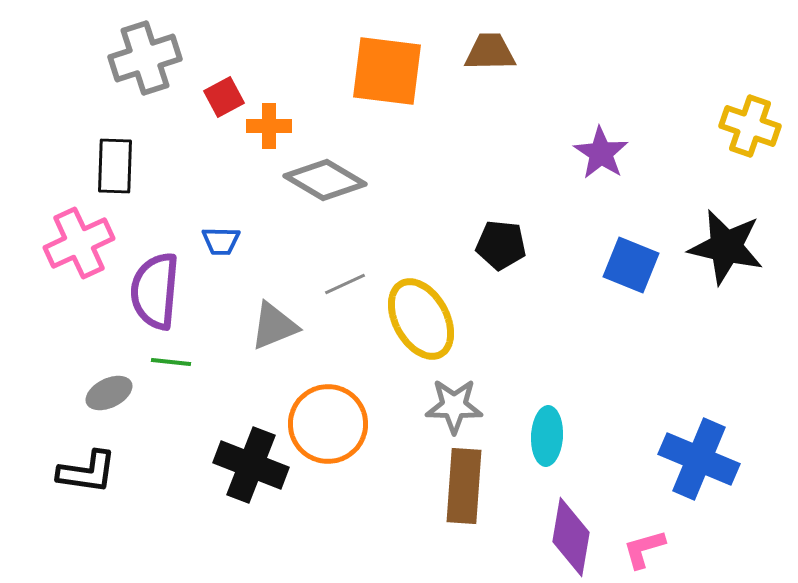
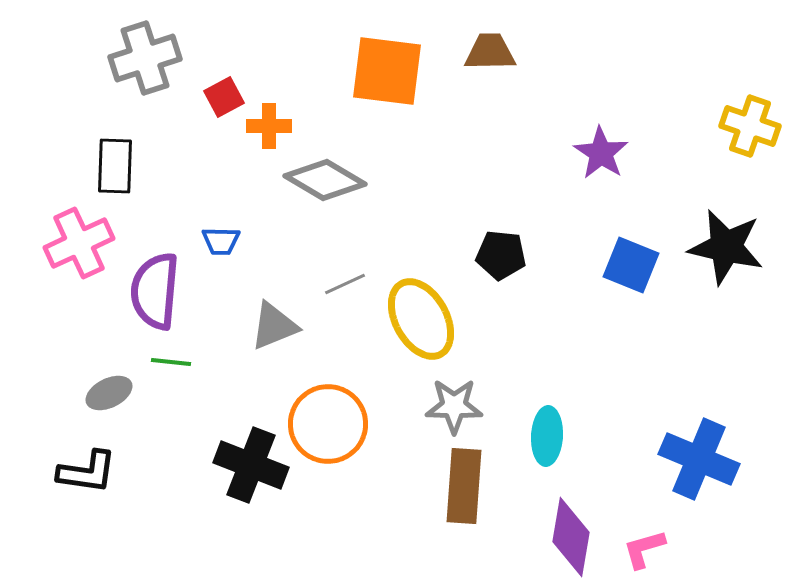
black pentagon: moved 10 px down
